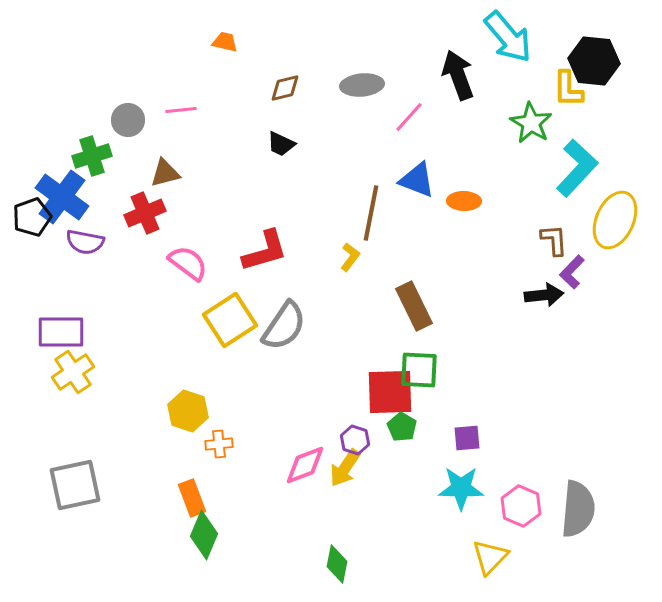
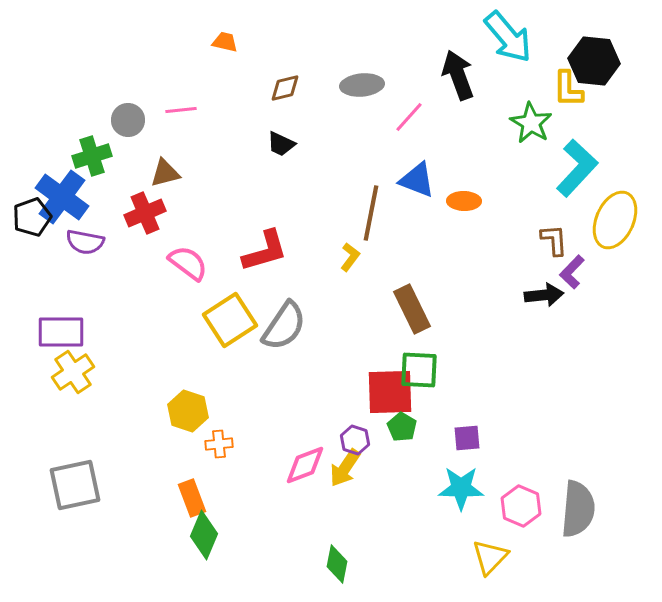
brown rectangle at (414, 306): moved 2 px left, 3 px down
